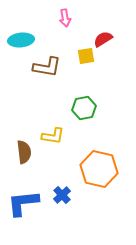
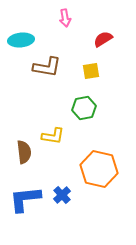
yellow square: moved 5 px right, 15 px down
blue L-shape: moved 2 px right, 4 px up
